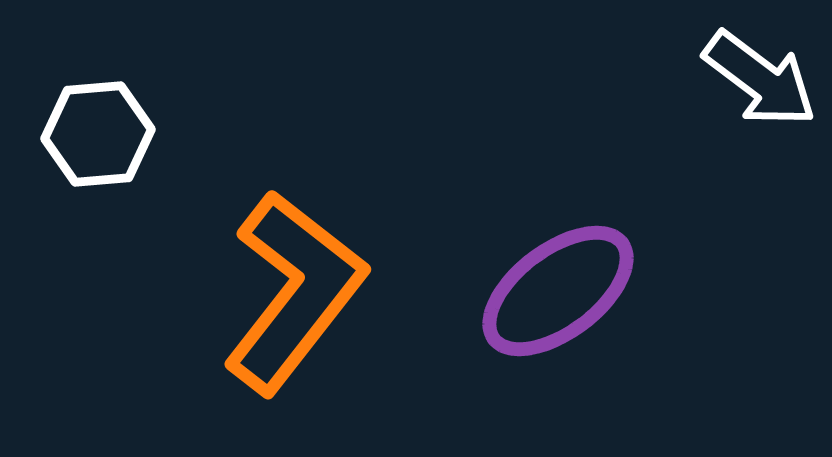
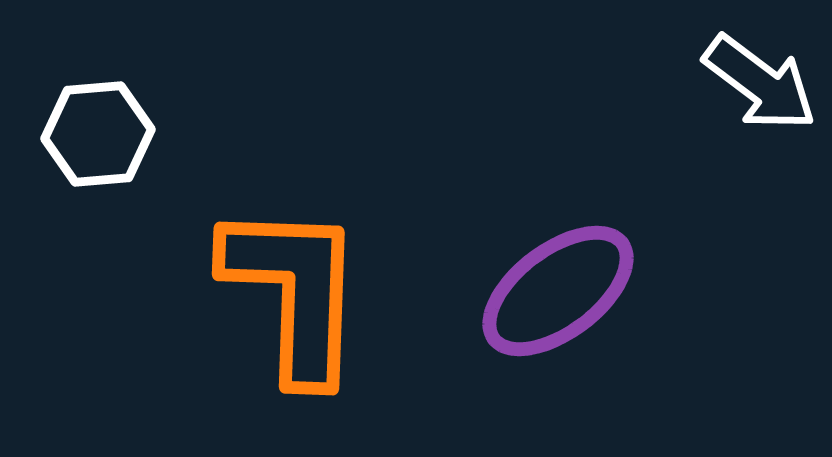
white arrow: moved 4 px down
orange L-shape: rotated 36 degrees counterclockwise
